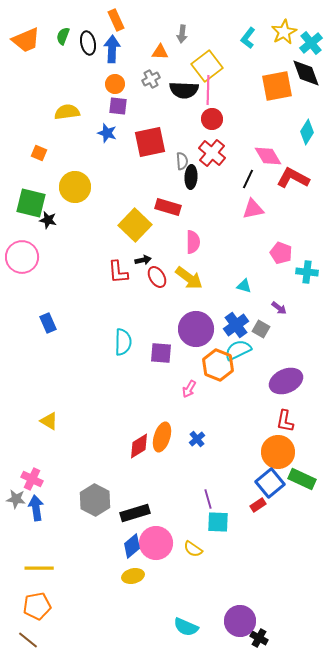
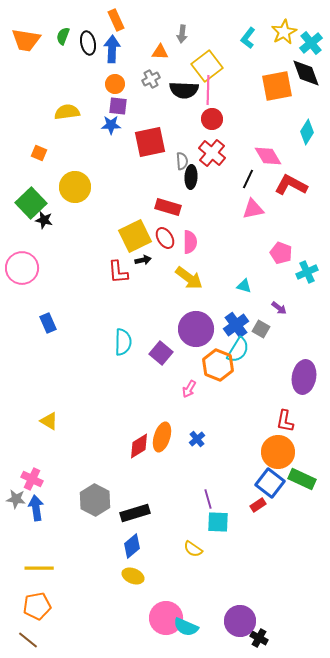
orange trapezoid at (26, 40): rotated 32 degrees clockwise
blue star at (107, 133): moved 4 px right, 8 px up; rotated 18 degrees counterclockwise
red L-shape at (293, 178): moved 2 px left, 7 px down
green square at (31, 203): rotated 32 degrees clockwise
black star at (48, 220): moved 4 px left
yellow square at (135, 225): moved 11 px down; rotated 20 degrees clockwise
pink semicircle at (193, 242): moved 3 px left
pink circle at (22, 257): moved 11 px down
cyan cross at (307, 272): rotated 30 degrees counterclockwise
red ellipse at (157, 277): moved 8 px right, 39 px up
cyan semicircle at (238, 350): rotated 148 degrees clockwise
purple square at (161, 353): rotated 35 degrees clockwise
purple ellipse at (286, 381): moved 18 px right, 4 px up; rotated 56 degrees counterclockwise
blue square at (270, 483): rotated 12 degrees counterclockwise
pink circle at (156, 543): moved 10 px right, 75 px down
yellow ellipse at (133, 576): rotated 35 degrees clockwise
